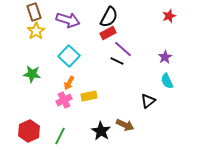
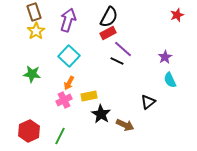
red star: moved 8 px right, 1 px up
purple arrow: rotated 90 degrees counterclockwise
cyan semicircle: moved 3 px right, 1 px up
black triangle: moved 1 px down
black star: moved 17 px up
